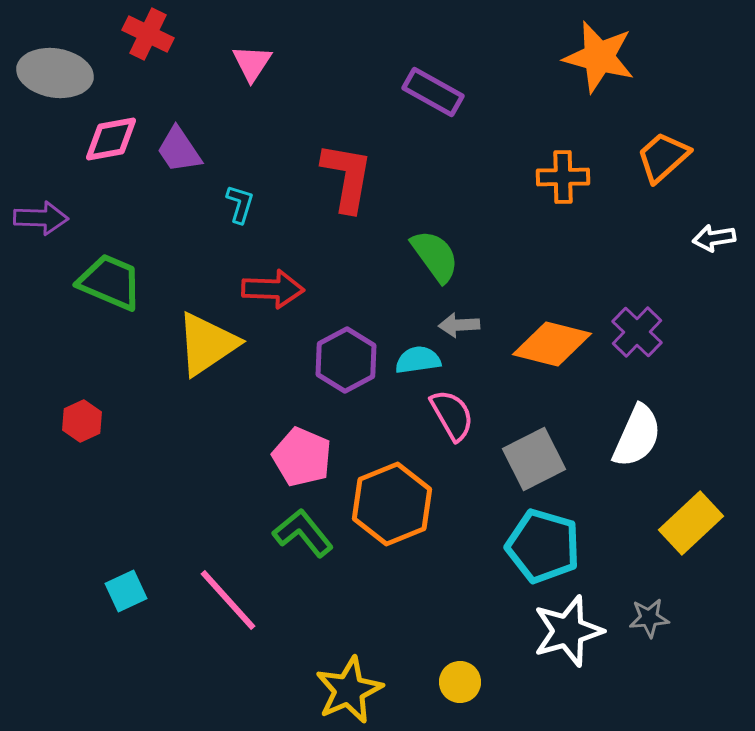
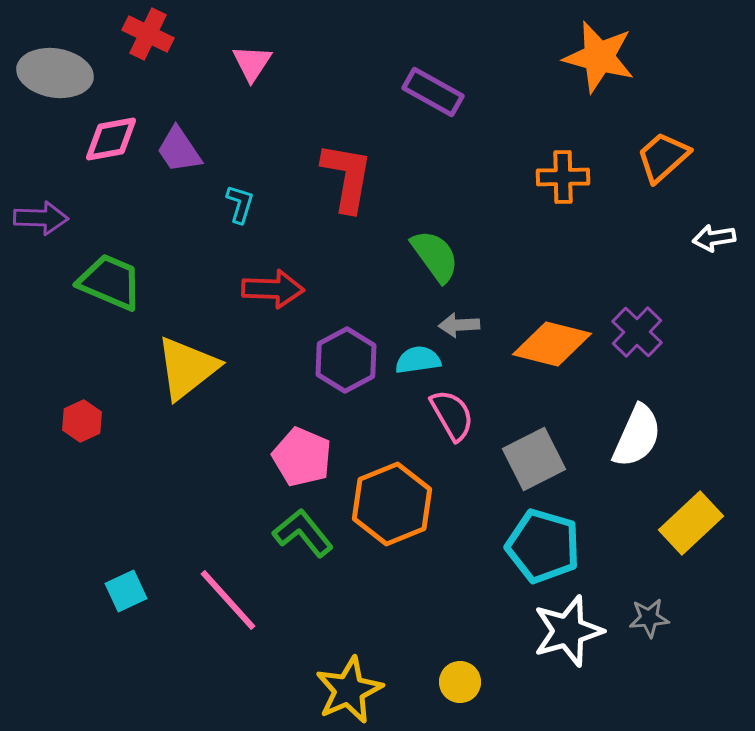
yellow triangle: moved 20 px left, 24 px down; rotated 4 degrees counterclockwise
